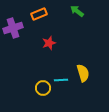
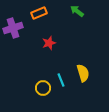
orange rectangle: moved 1 px up
cyan line: rotated 72 degrees clockwise
